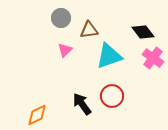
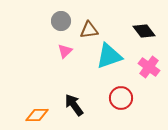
gray circle: moved 3 px down
black diamond: moved 1 px right, 1 px up
pink triangle: moved 1 px down
pink cross: moved 4 px left, 9 px down
red circle: moved 9 px right, 2 px down
black arrow: moved 8 px left, 1 px down
orange diamond: rotated 25 degrees clockwise
